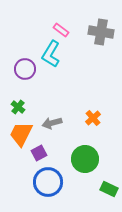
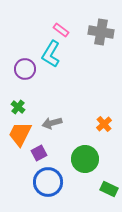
orange cross: moved 11 px right, 6 px down
orange trapezoid: moved 1 px left
